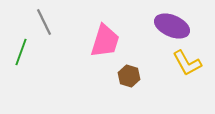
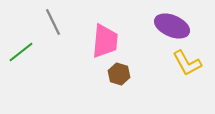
gray line: moved 9 px right
pink trapezoid: rotated 12 degrees counterclockwise
green line: rotated 32 degrees clockwise
brown hexagon: moved 10 px left, 2 px up
